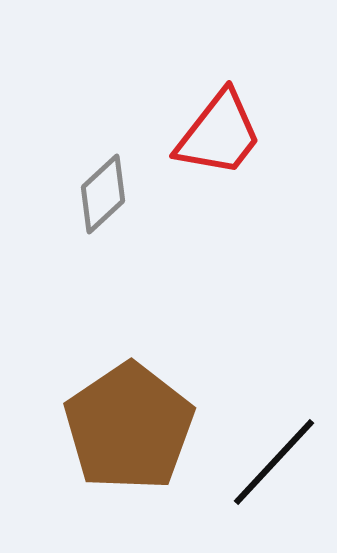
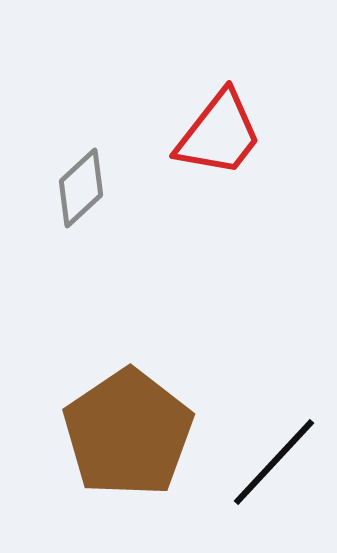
gray diamond: moved 22 px left, 6 px up
brown pentagon: moved 1 px left, 6 px down
